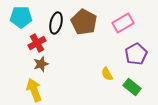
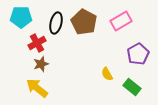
pink rectangle: moved 2 px left, 2 px up
purple pentagon: moved 2 px right
yellow arrow: moved 3 px right, 2 px up; rotated 30 degrees counterclockwise
